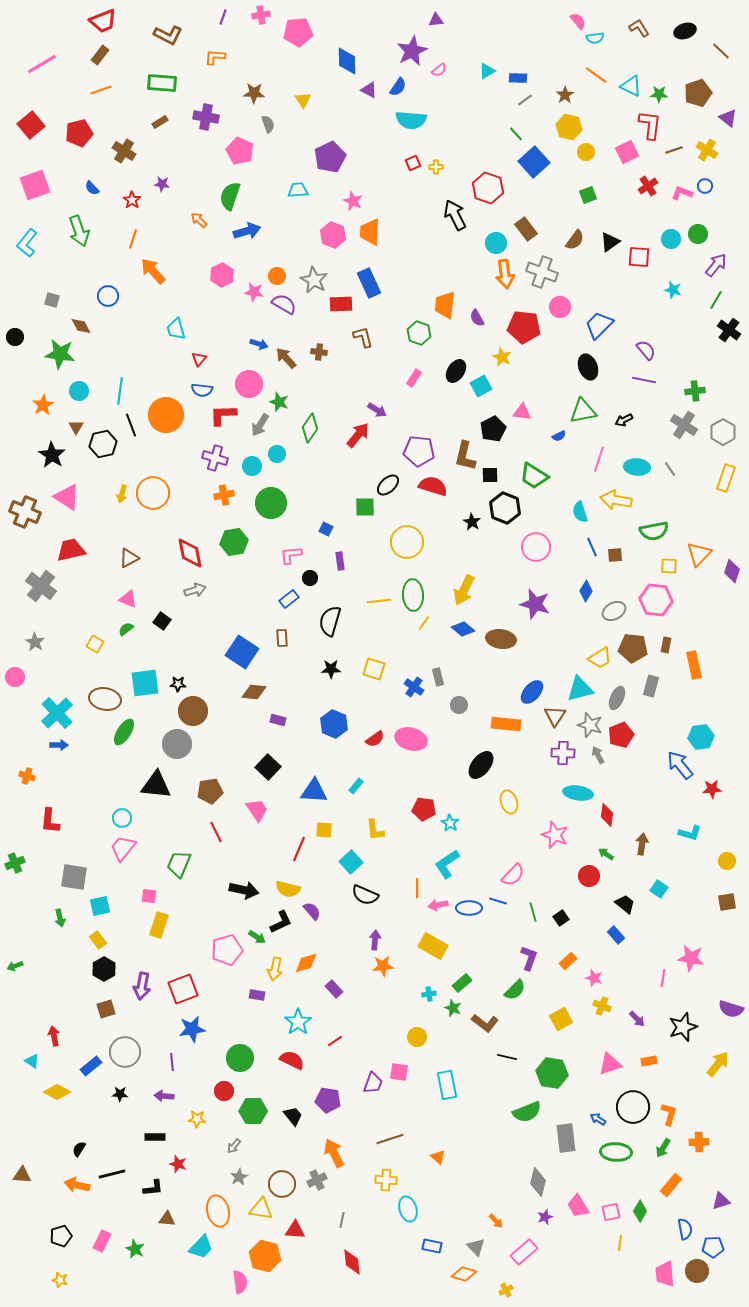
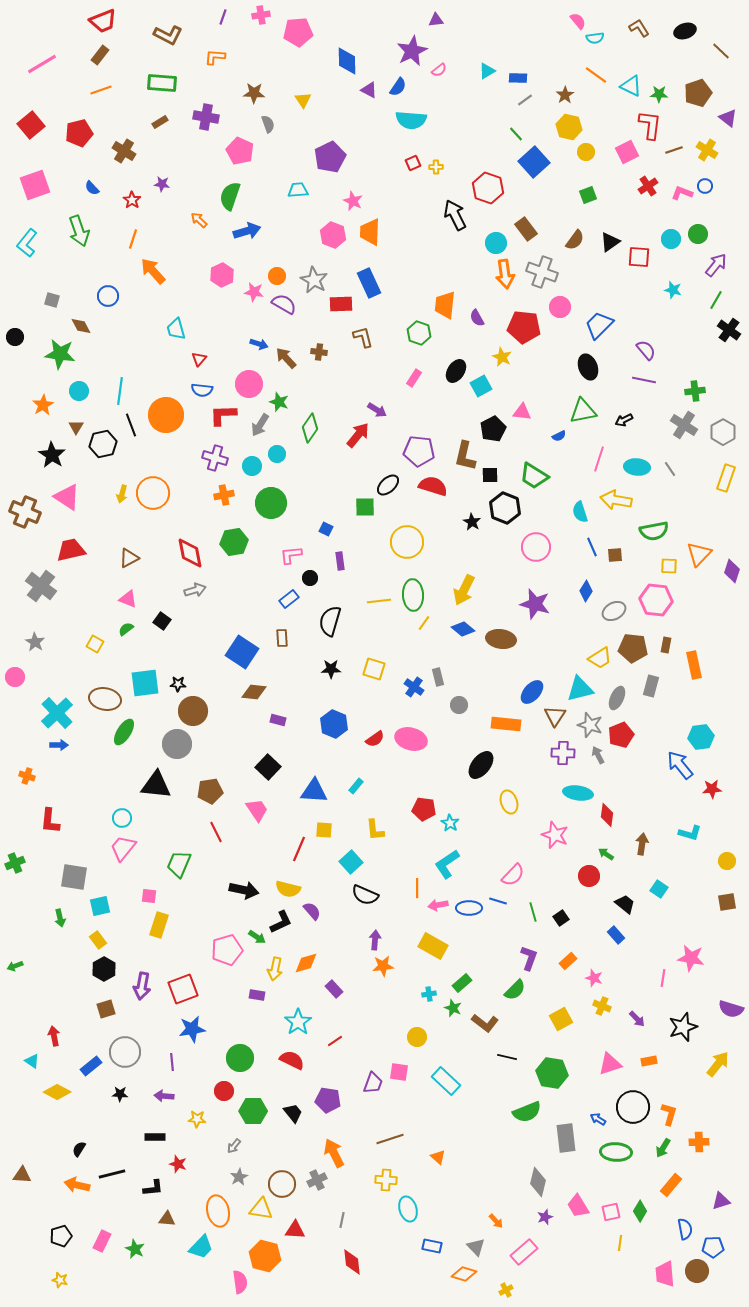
cyan rectangle at (447, 1085): moved 1 px left, 4 px up; rotated 36 degrees counterclockwise
black trapezoid at (293, 1116): moved 3 px up
